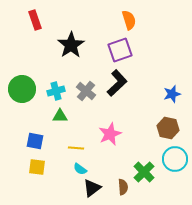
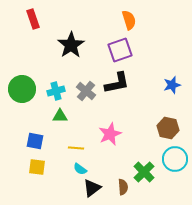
red rectangle: moved 2 px left, 1 px up
black L-shape: rotated 32 degrees clockwise
blue star: moved 9 px up
